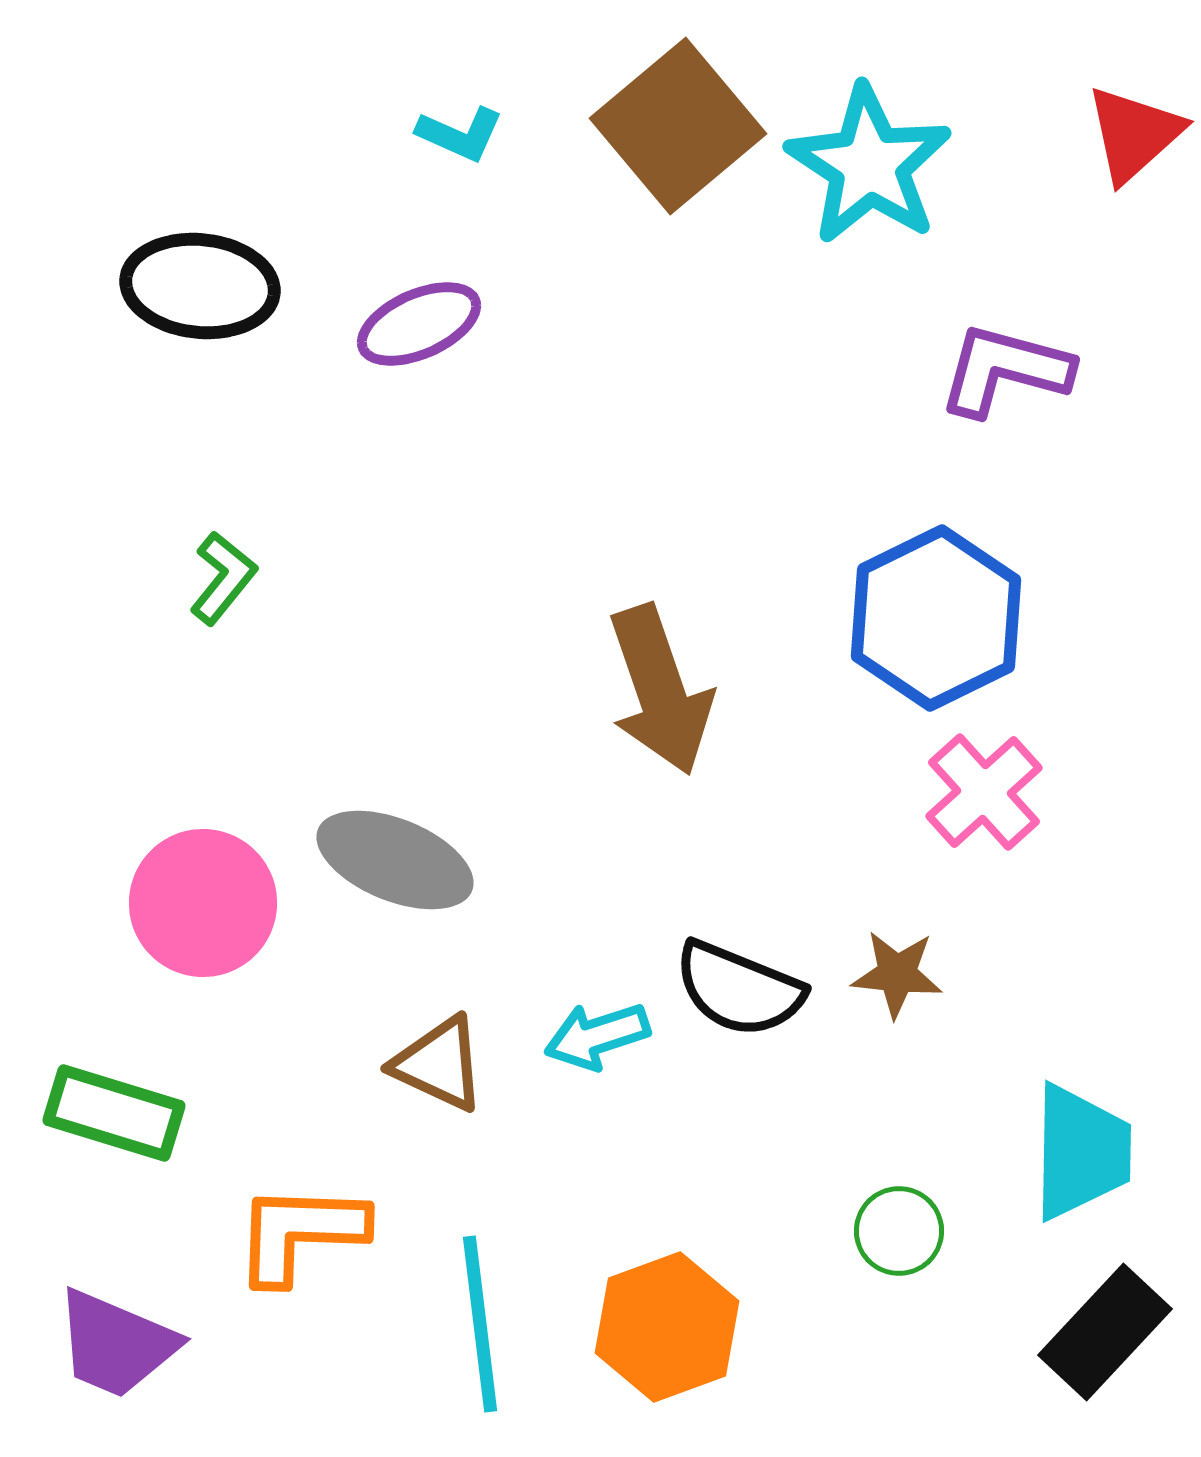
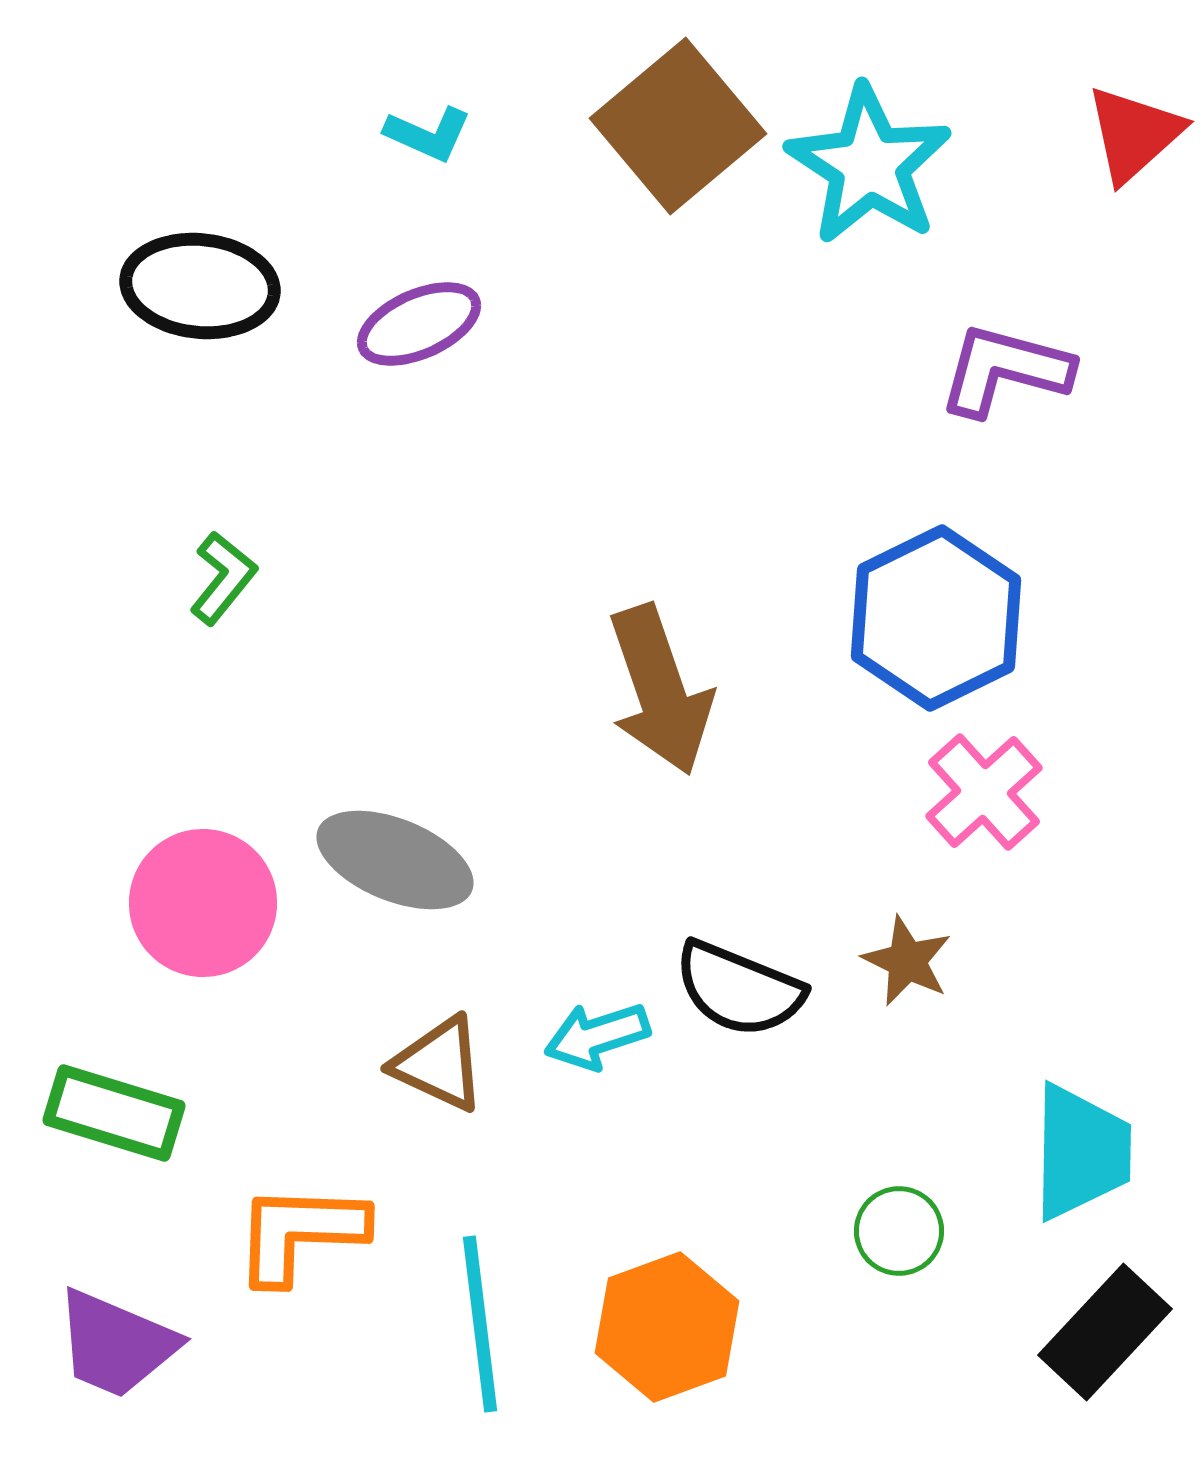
cyan L-shape: moved 32 px left
brown star: moved 10 px right, 13 px up; rotated 20 degrees clockwise
